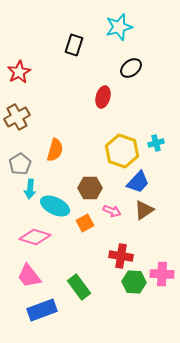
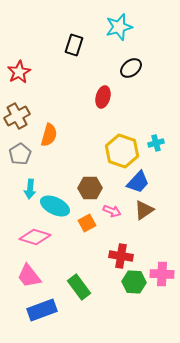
brown cross: moved 1 px up
orange semicircle: moved 6 px left, 15 px up
gray pentagon: moved 10 px up
orange square: moved 2 px right
